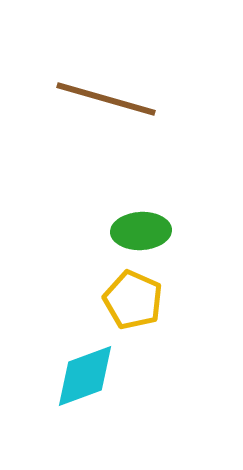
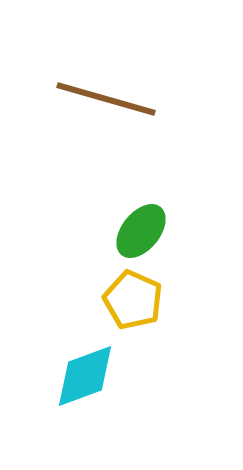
green ellipse: rotated 48 degrees counterclockwise
